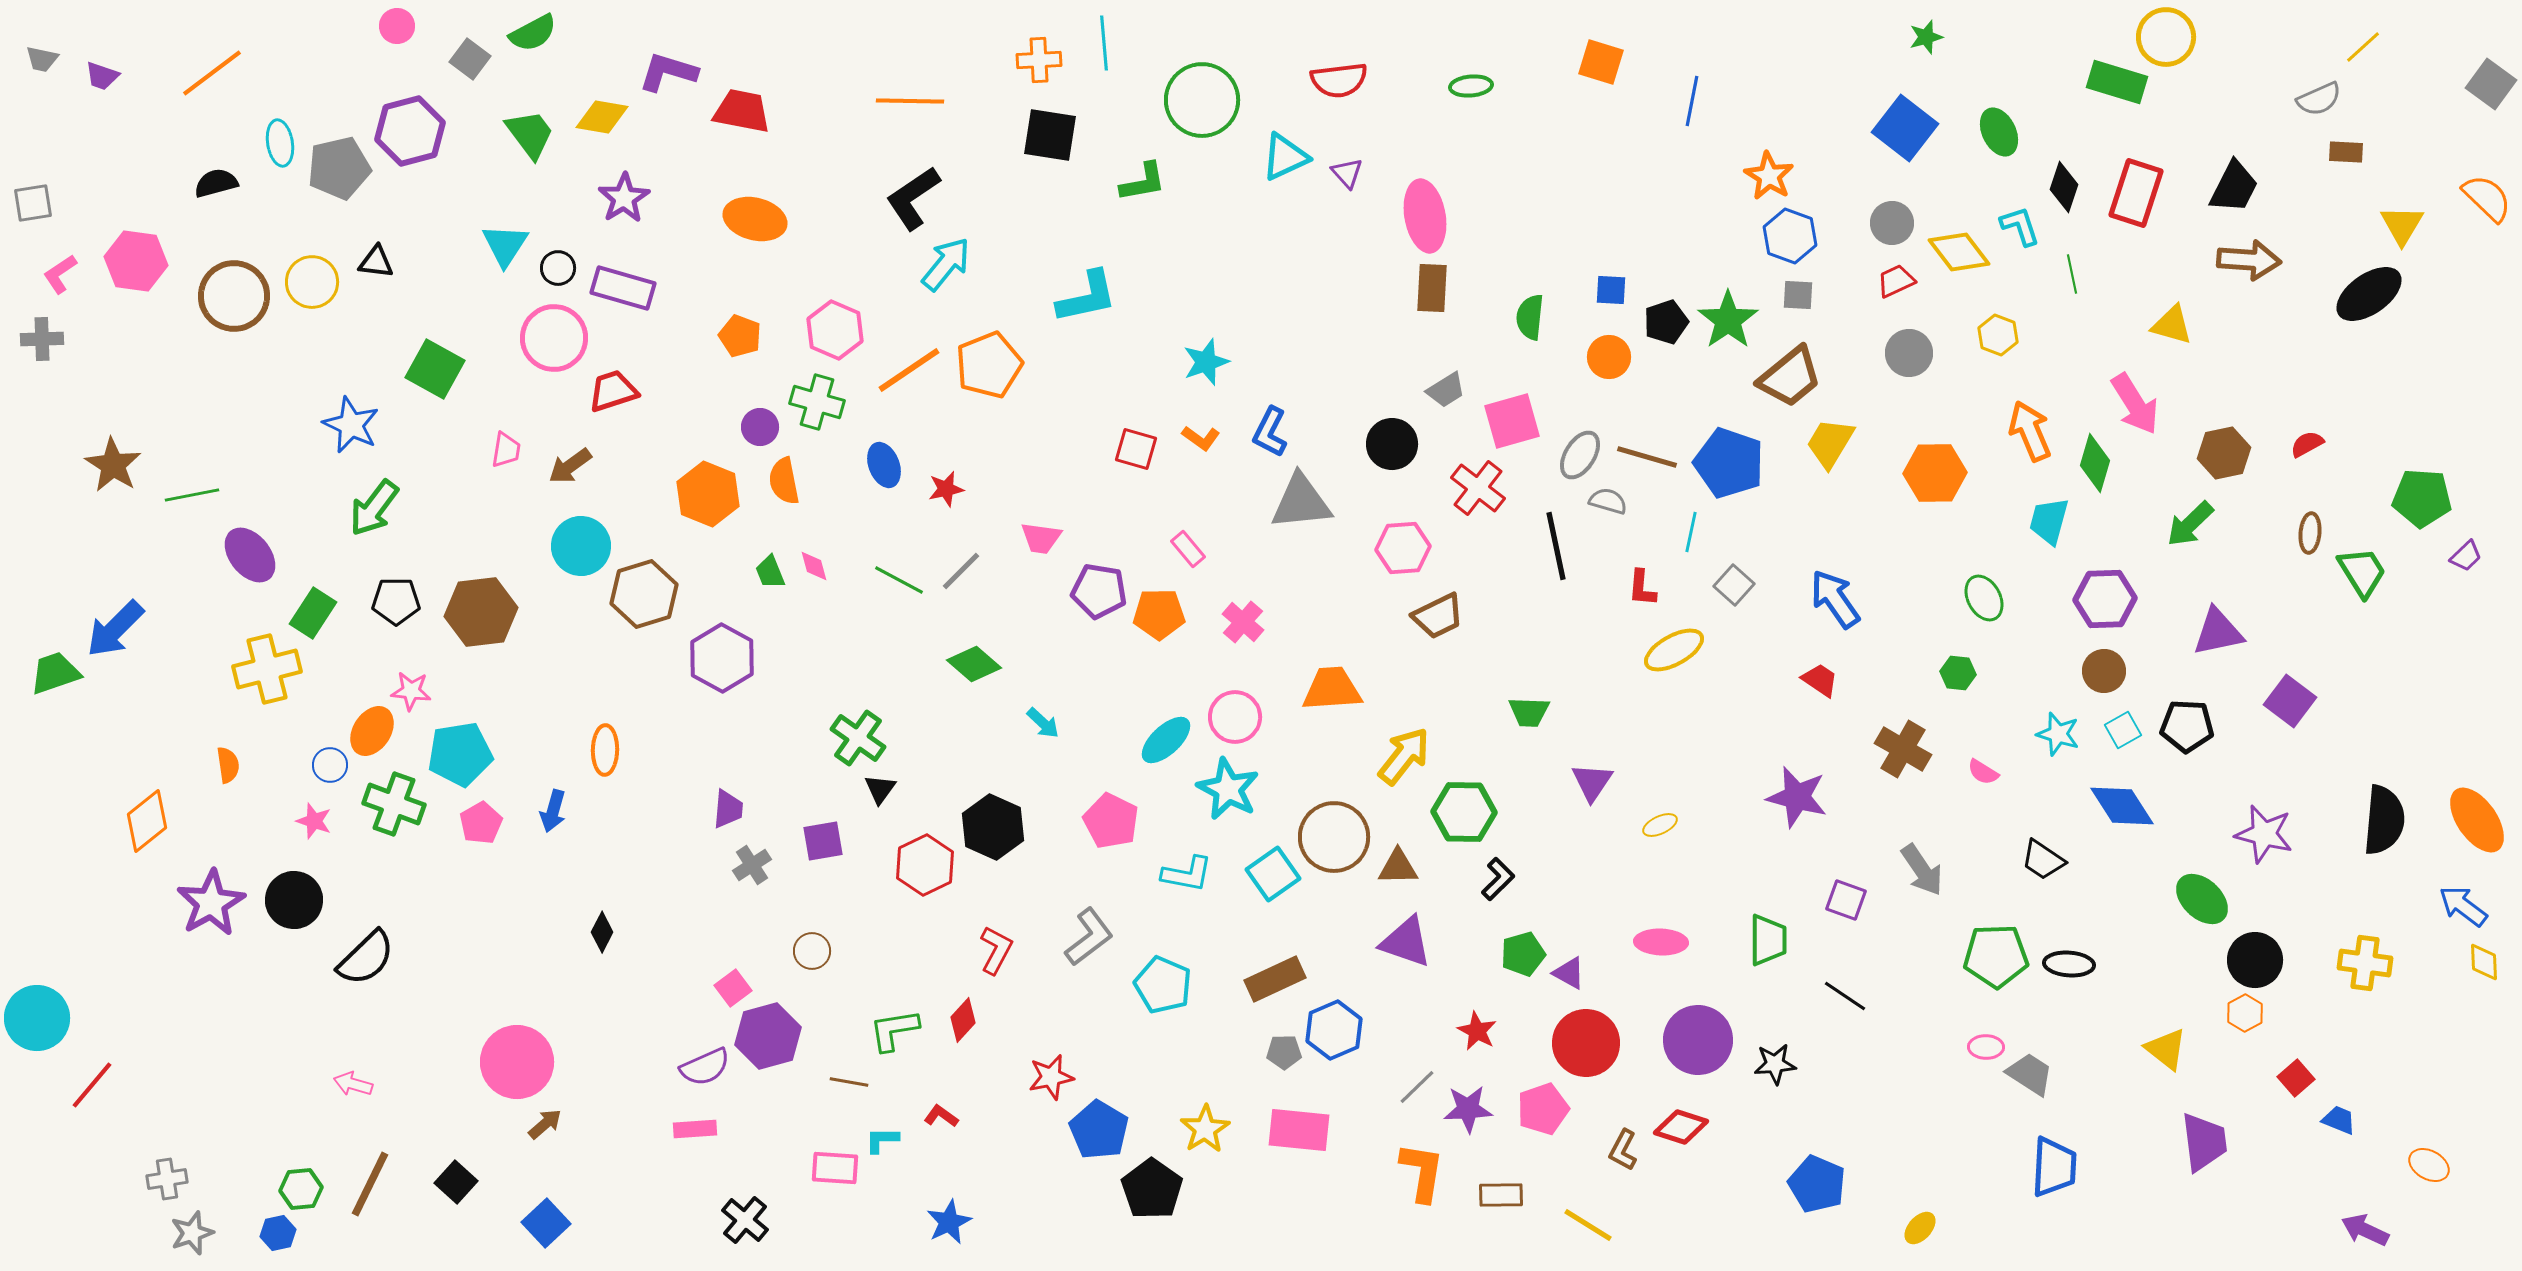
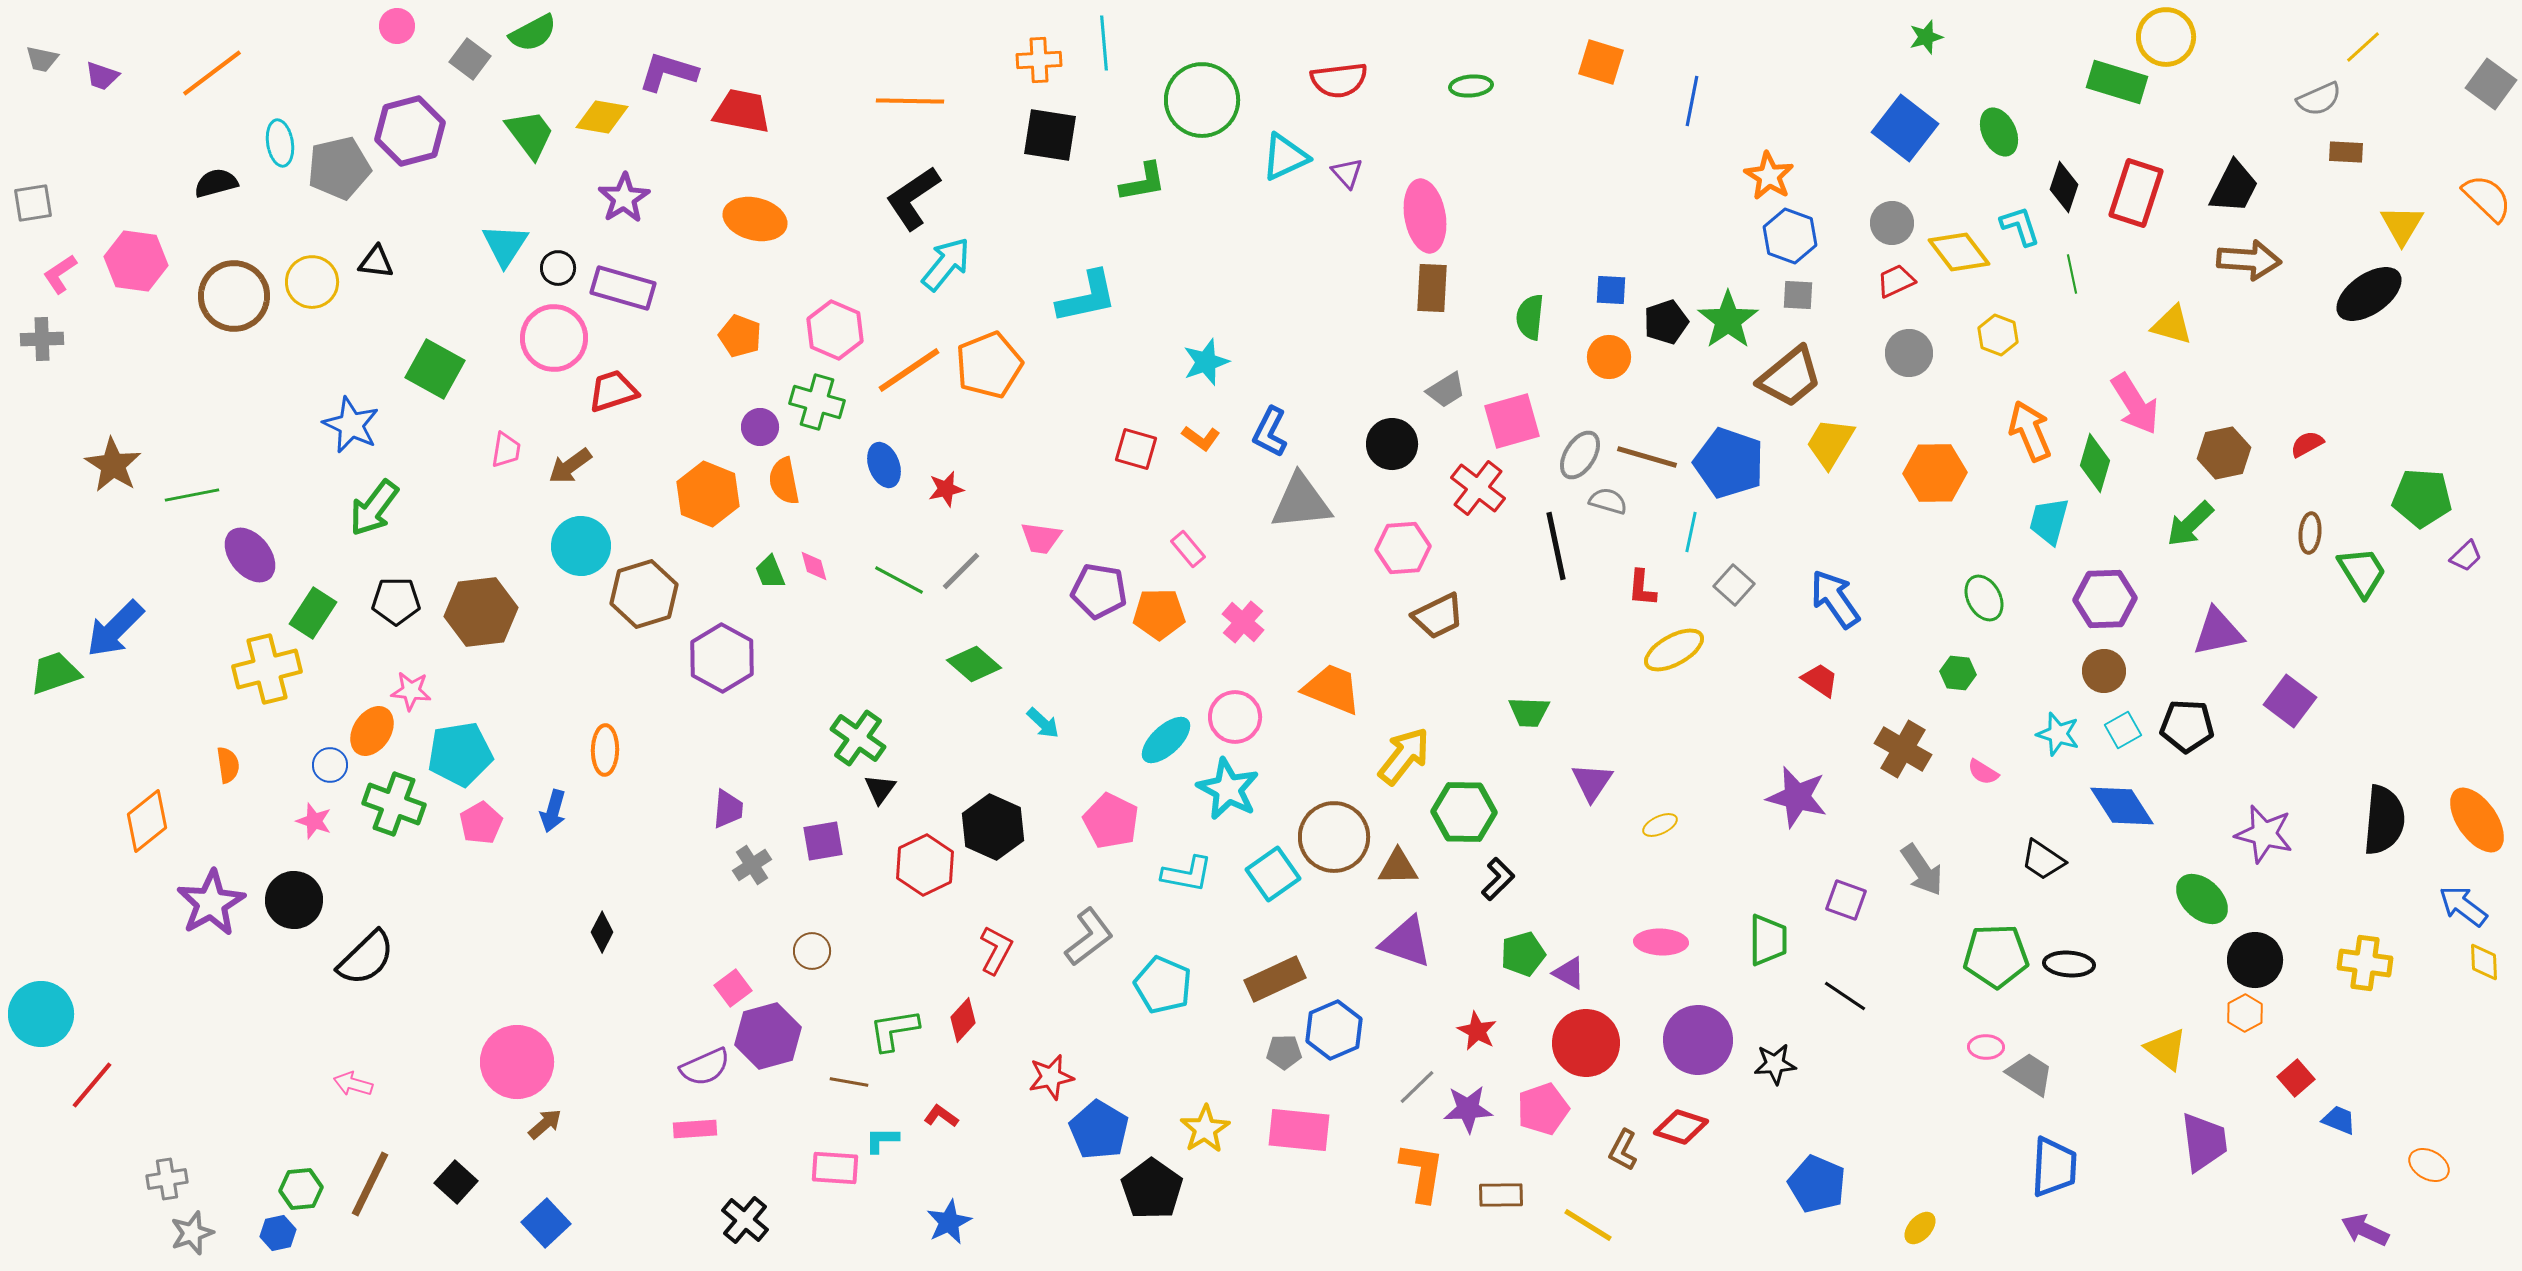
orange trapezoid at (1332, 689): rotated 26 degrees clockwise
cyan circle at (37, 1018): moved 4 px right, 4 px up
